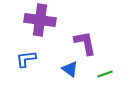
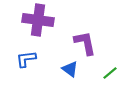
purple cross: moved 2 px left
green line: moved 5 px right, 1 px up; rotated 21 degrees counterclockwise
